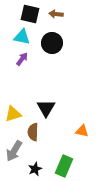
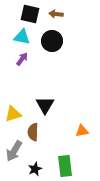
black circle: moved 2 px up
black triangle: moved 1 px left, 3 px up
orange triangle: rotated 24 degrees counterclockwise
green rectangle: moved 1 px right; rotated 30 degrees counterclockwise
